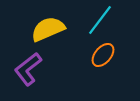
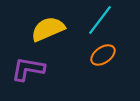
orange ellipse: rotated 15 degrees clockwise
purple L-shape: rotated 48 degrees clockwise
